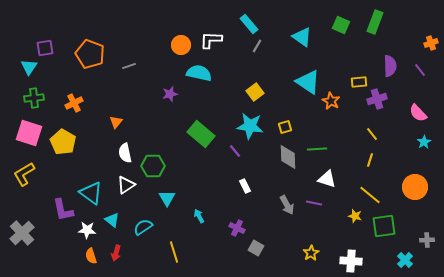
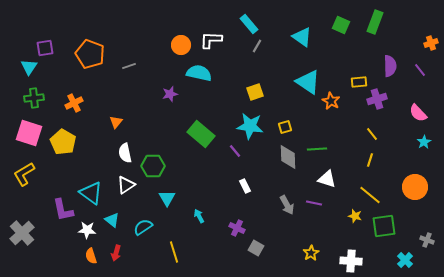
yellow square at (255, 92): rotated 18 degrees clockwise
gray cross at (427, 240): rotated 24 degrees clockwise
